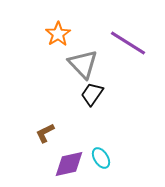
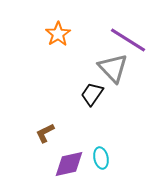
purple line: moved 3 px up
gray triangle: moved 30 px right, 4 px down
cyan ellipse: rotated 20 degrees clockwise
